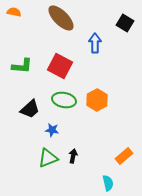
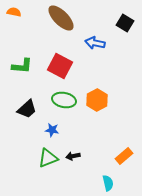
blue arrow: rotated 78 degrees counterclockwise
black trapezoid: moved 3 px left
black arrow: rotated 112 degrees counterclockwise
